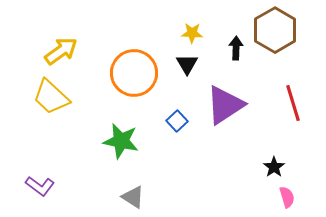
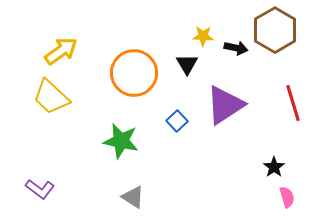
yellow star: moved 11 px right, 3 px down
black arrow: rotated 100 degrees clockwise
purple L-shape: moved 3 px down
